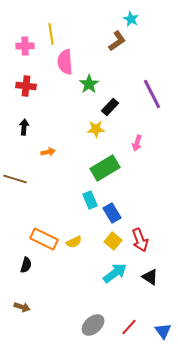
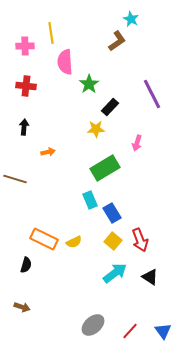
yellow line: moved 1 px up
red line: moved 1 px right, 4 px down
